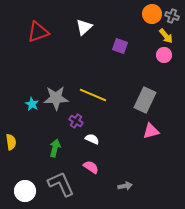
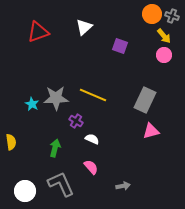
yellow arrow: moved 2 px left
pink semicircle: rotated 14 degrees clockwise
gray arrow: moved 2 px left
